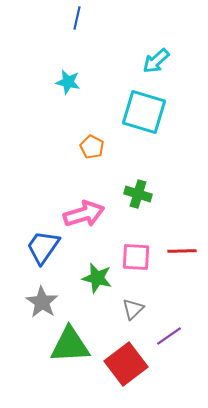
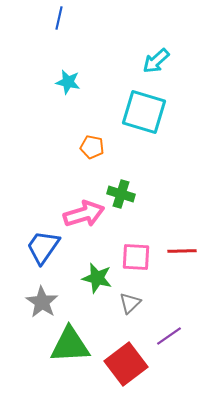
blue line: moved 18 px left
orange pentagon: rotated 15 degrees counterclockwise
green cross: moved 17 px left
gray triangle: moved 3 px left, 6 px up
